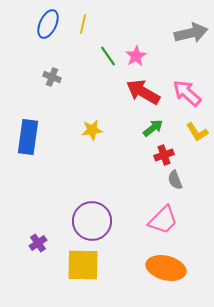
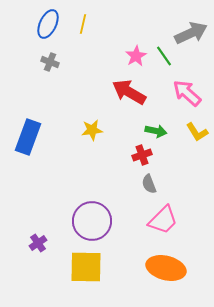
gray arrow: rotated 12 degrees counterclockwise
green line: moved 56 px right
gray cross: moved 2 px left, 15 px up
red arrow: moved 14 px left
green arrow: moved 3 px right, 3 px down; rotated 50 degrees clockwise
blue rectangle: rotated 12 degrees clockwise
red cross: moved 22 px left
gray semicircle: moved 26 px left, 4 px down
yellow square: moved 3 px right, 2 px down
